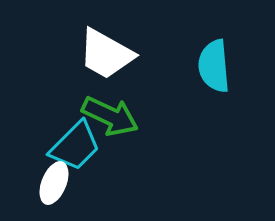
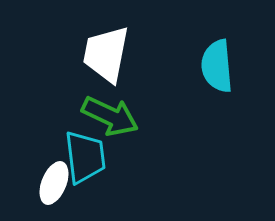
white trapezoid: rotated 72 degrees clockwise
cyan semicircle: moved 3 px right
cyan trapezoid: moved 10 px right, 11 px down; rotated 52 degrees counterclockwise
